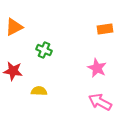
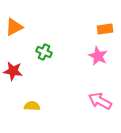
green cross: moved 2 px down
pink star: moved 1 px right, 12 px up
yellow semicircle: moved 7 px left, 15 px down
pink arrow: moved 1 px up
